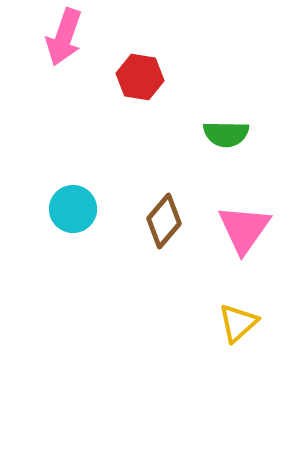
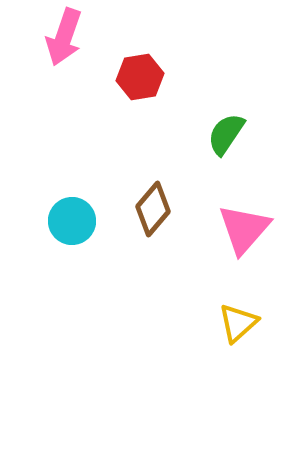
red hexagon: rotated 18 degrees counterclockwise
green semicircle: rotated 123 degrees clockwise
cyan circle: moved 1 px left, 12 px down
brown diamond: moved 11 px left, 12 px up
pink triangle: rotated 6 degrees clockwise
